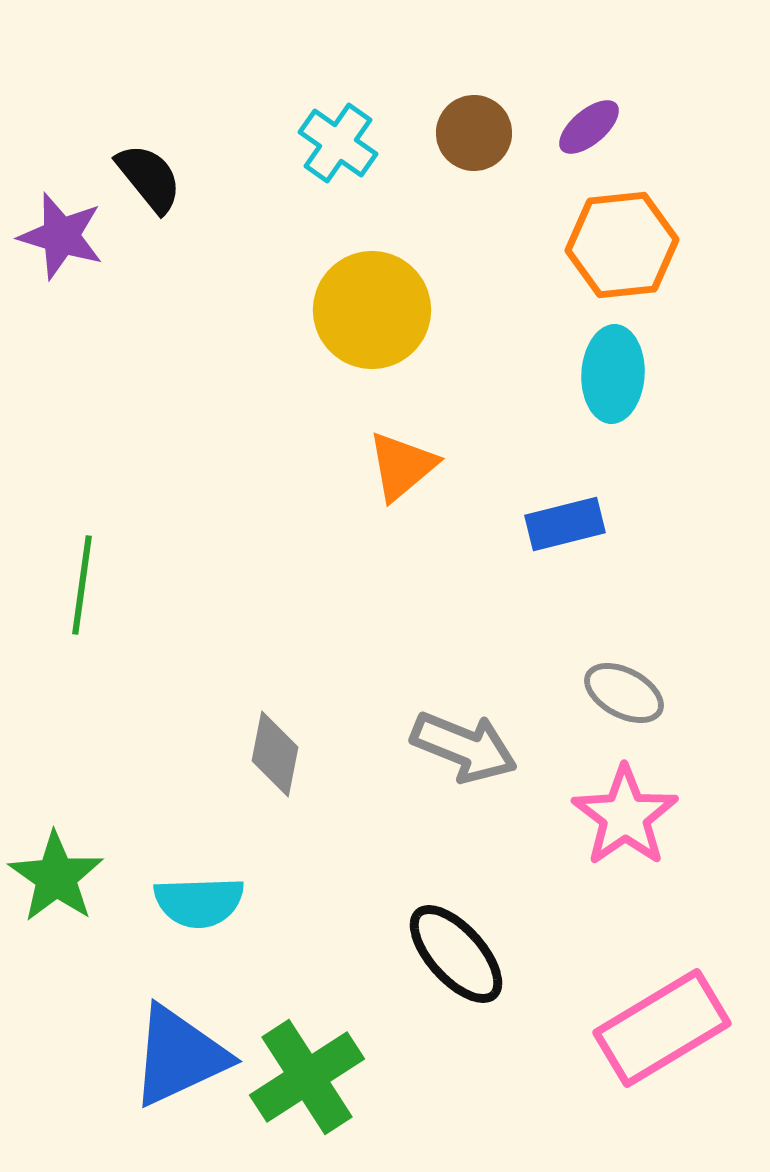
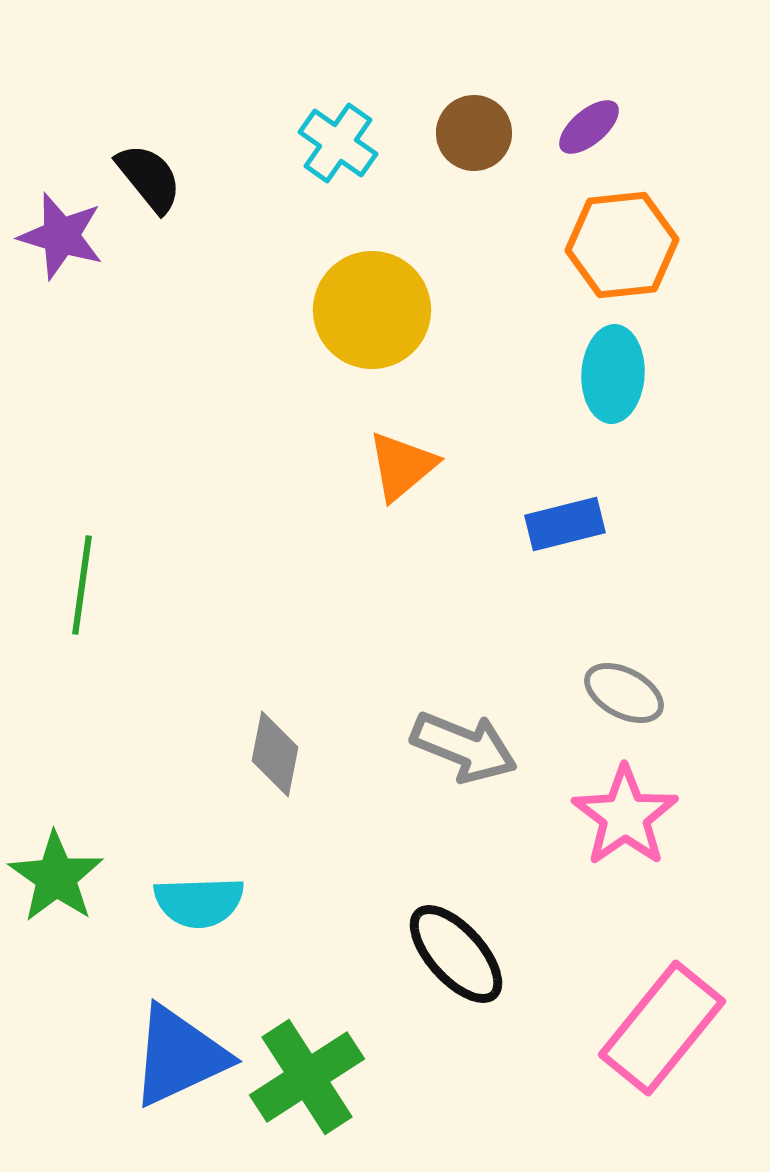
pink rectangle: rotated 20 degrees counterclockwise
